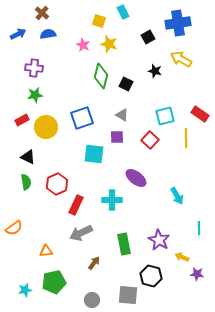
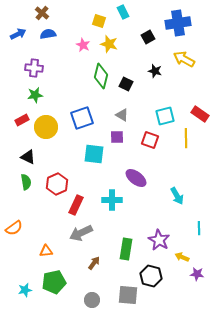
yellow arrow at (181, 59): moved 3 px right
red square at (150, 140): rotated 24 degrees counterclockwise
green rectangle at (124, 244): moved 2 px right, 5 px down; rotated 20 degrees clockwise
